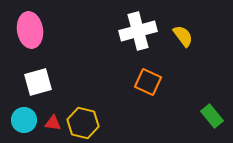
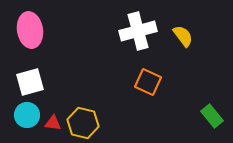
white square: moved 8 px left
cyan circle: moved 3 px right, 5 px up
